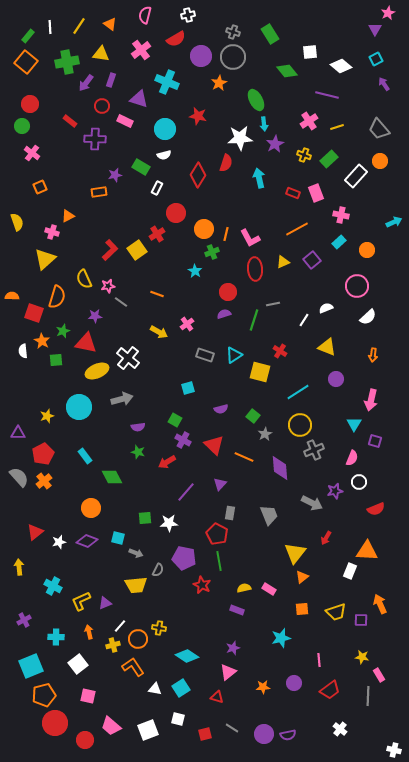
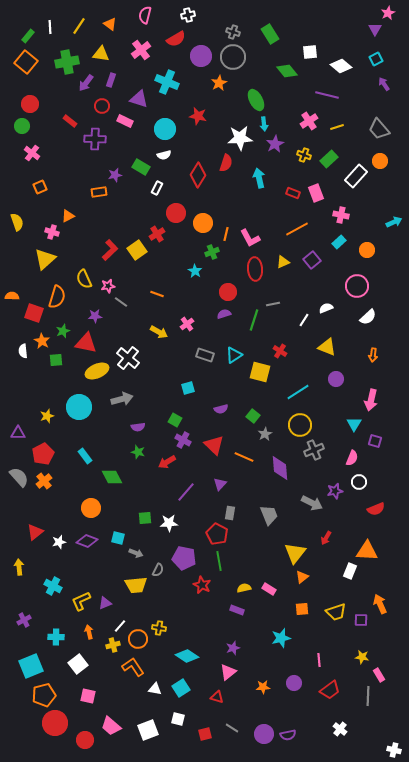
orange circle at (204, 229): moved 1 px left, 6 px up
